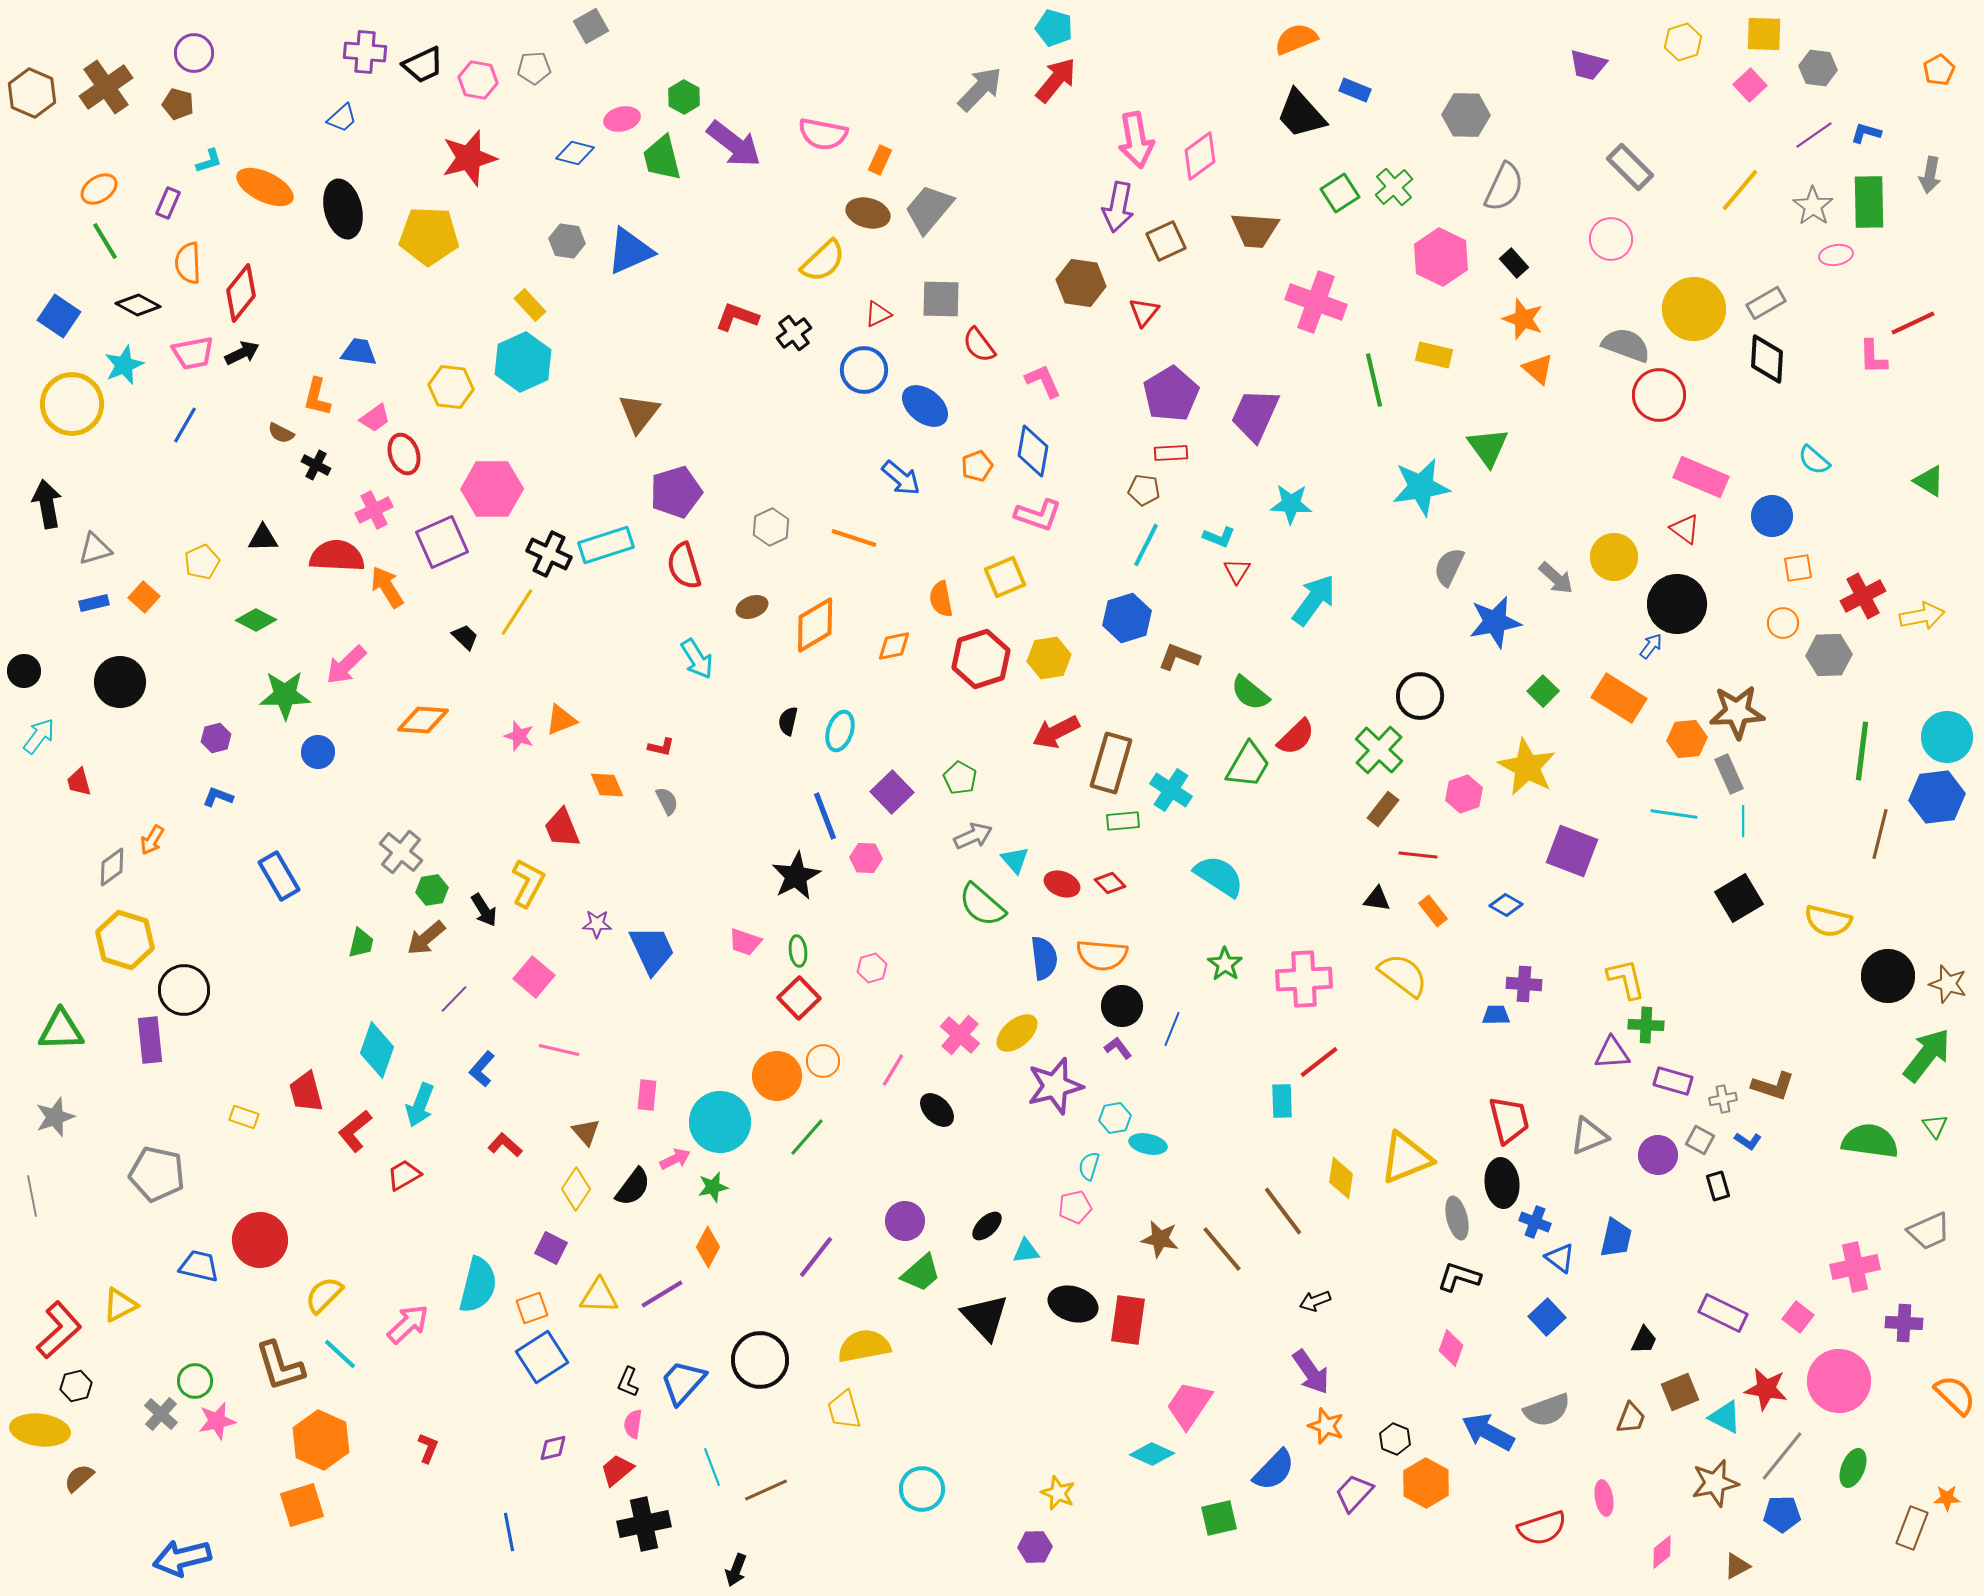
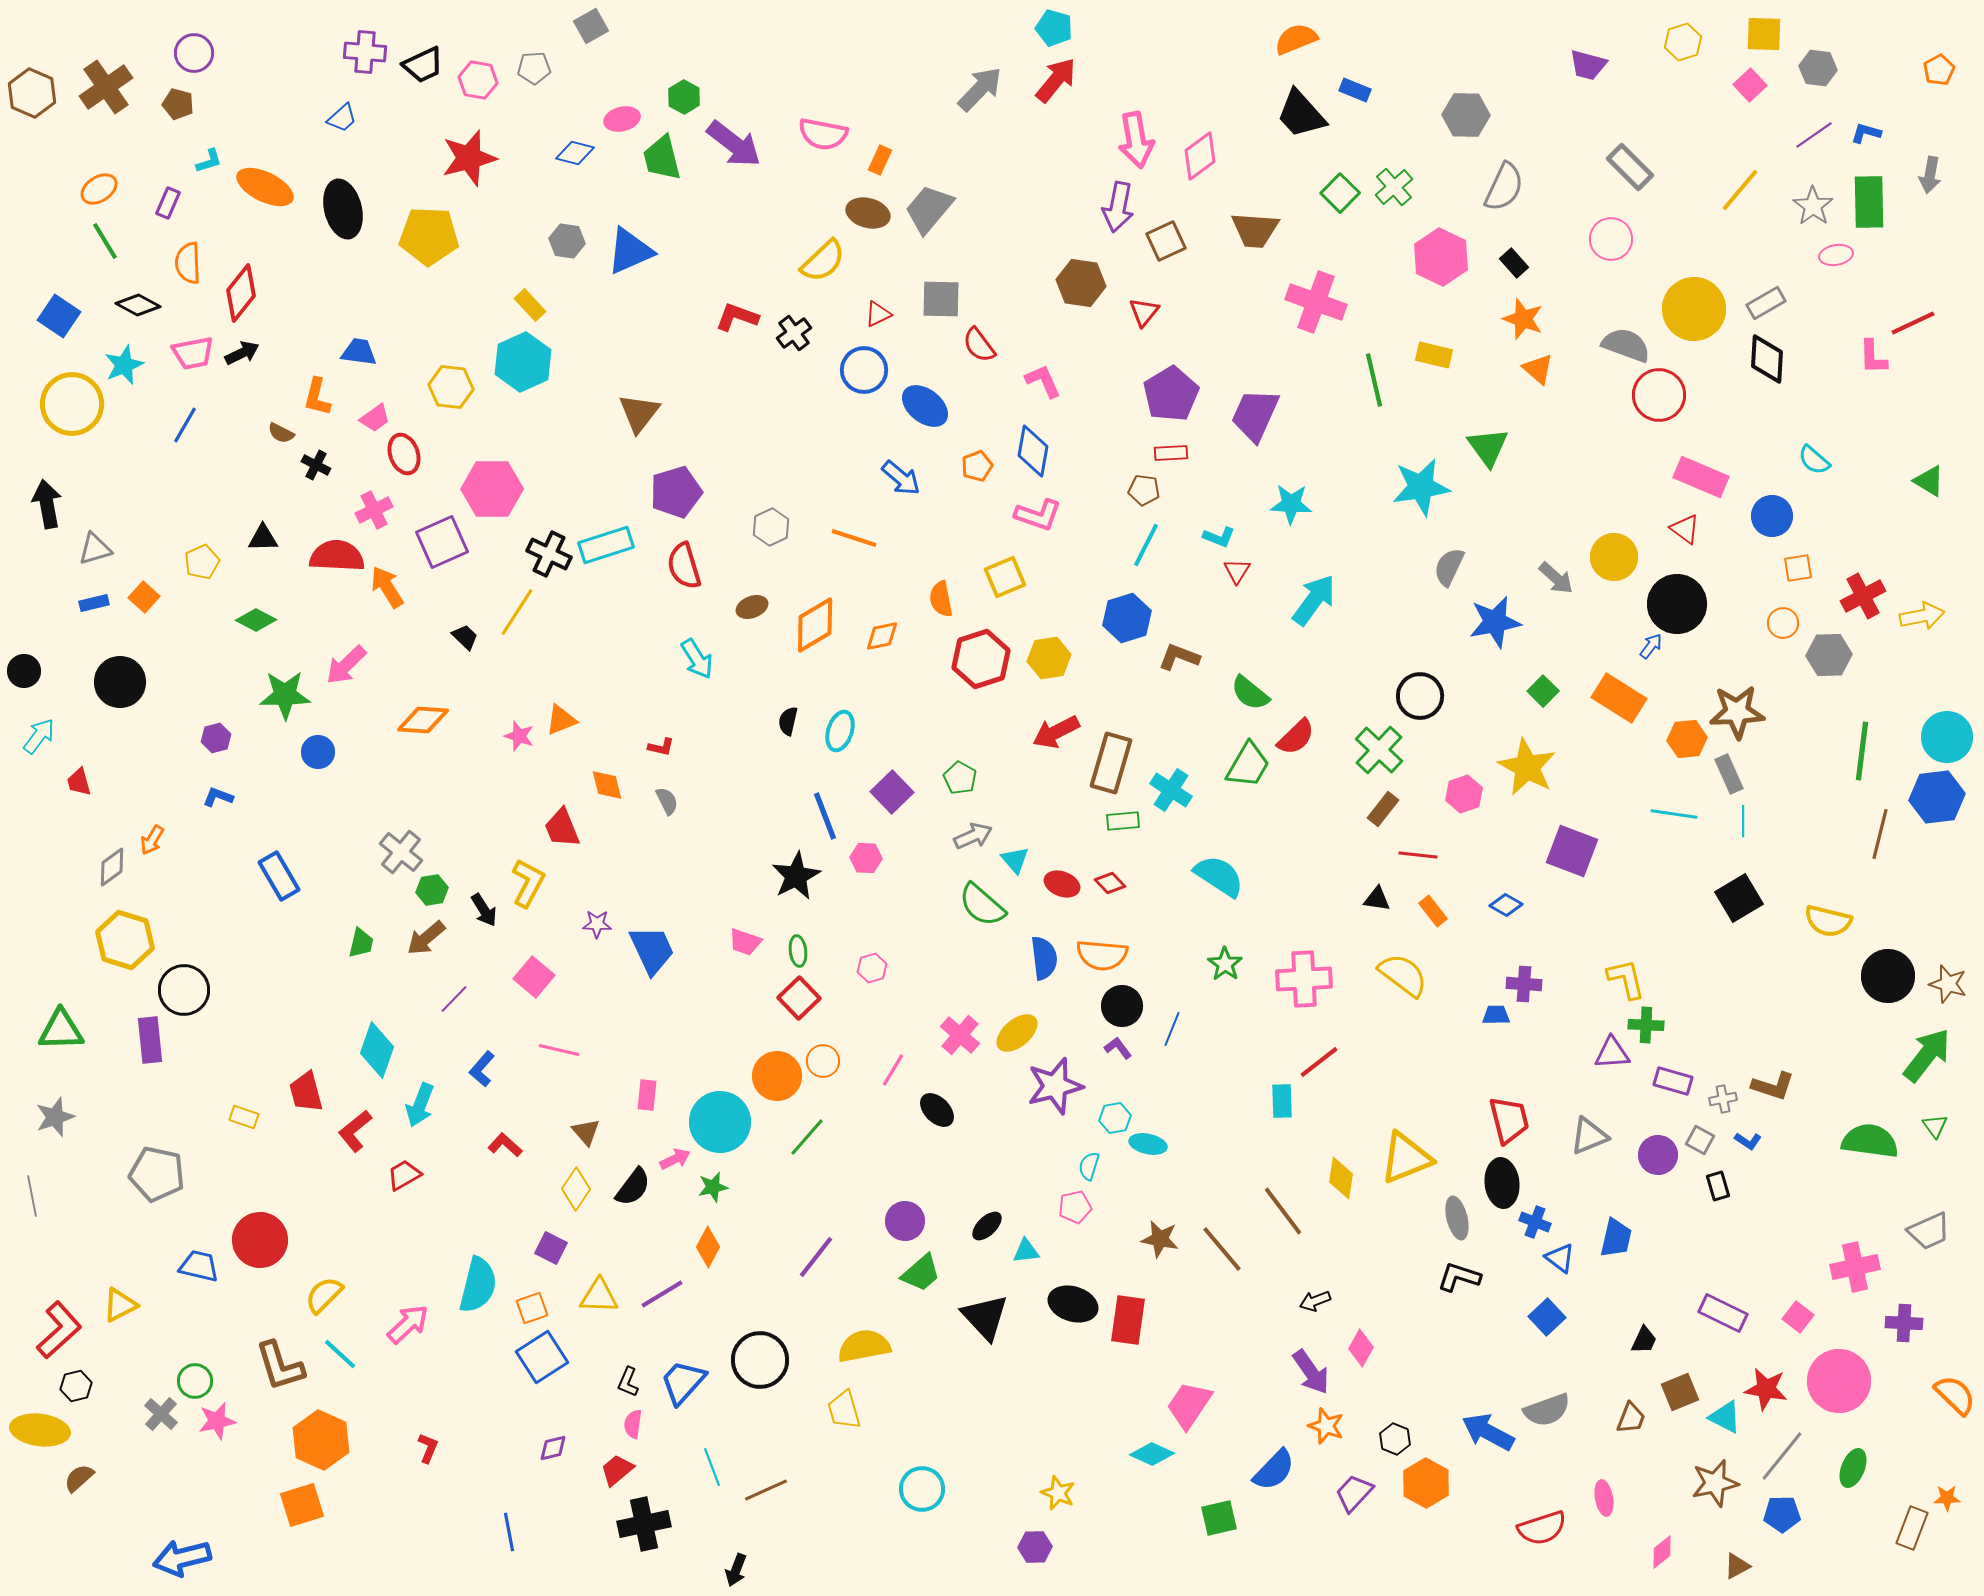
green square at (1340, 193): rotated 12 degrees counterclockwise
orange diamond at (894, 646): moved 12 px left, 10 px up
orange diamond at (607, 785): rotated 9 degrees clockwise
pink diamond at (1451, 1348): moved 90 px left; rotated 9 degrees clockwise
